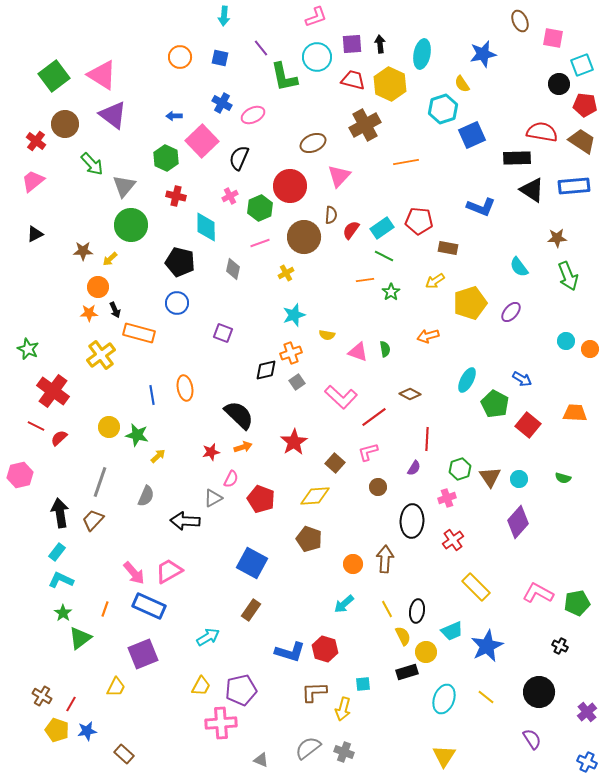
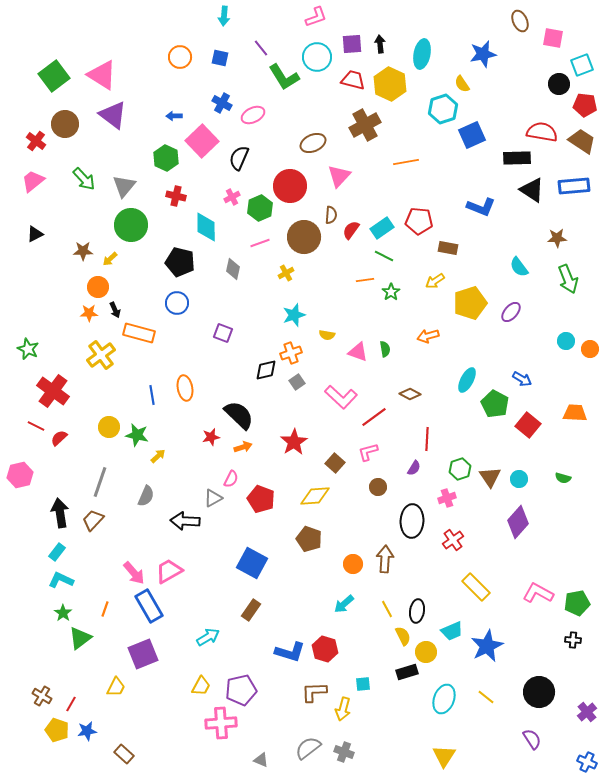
green L-shape at (284, 77): rotated 20 degrees counterclockwise
green arrow at (92, 164): moved 8 px left, 15 px down
pink cross at (230, 196): moved 2 px right, 1 px down
green arrow at (568, 276): moved 3 px down
red star at (211, 452): moved 15 px up
blue rectangle at (149, 606): rotated 36 degrees clockwise
black cross at (560, 646): moved 13 px right, 6 px up; rotated 21 degrees counterclockwise
